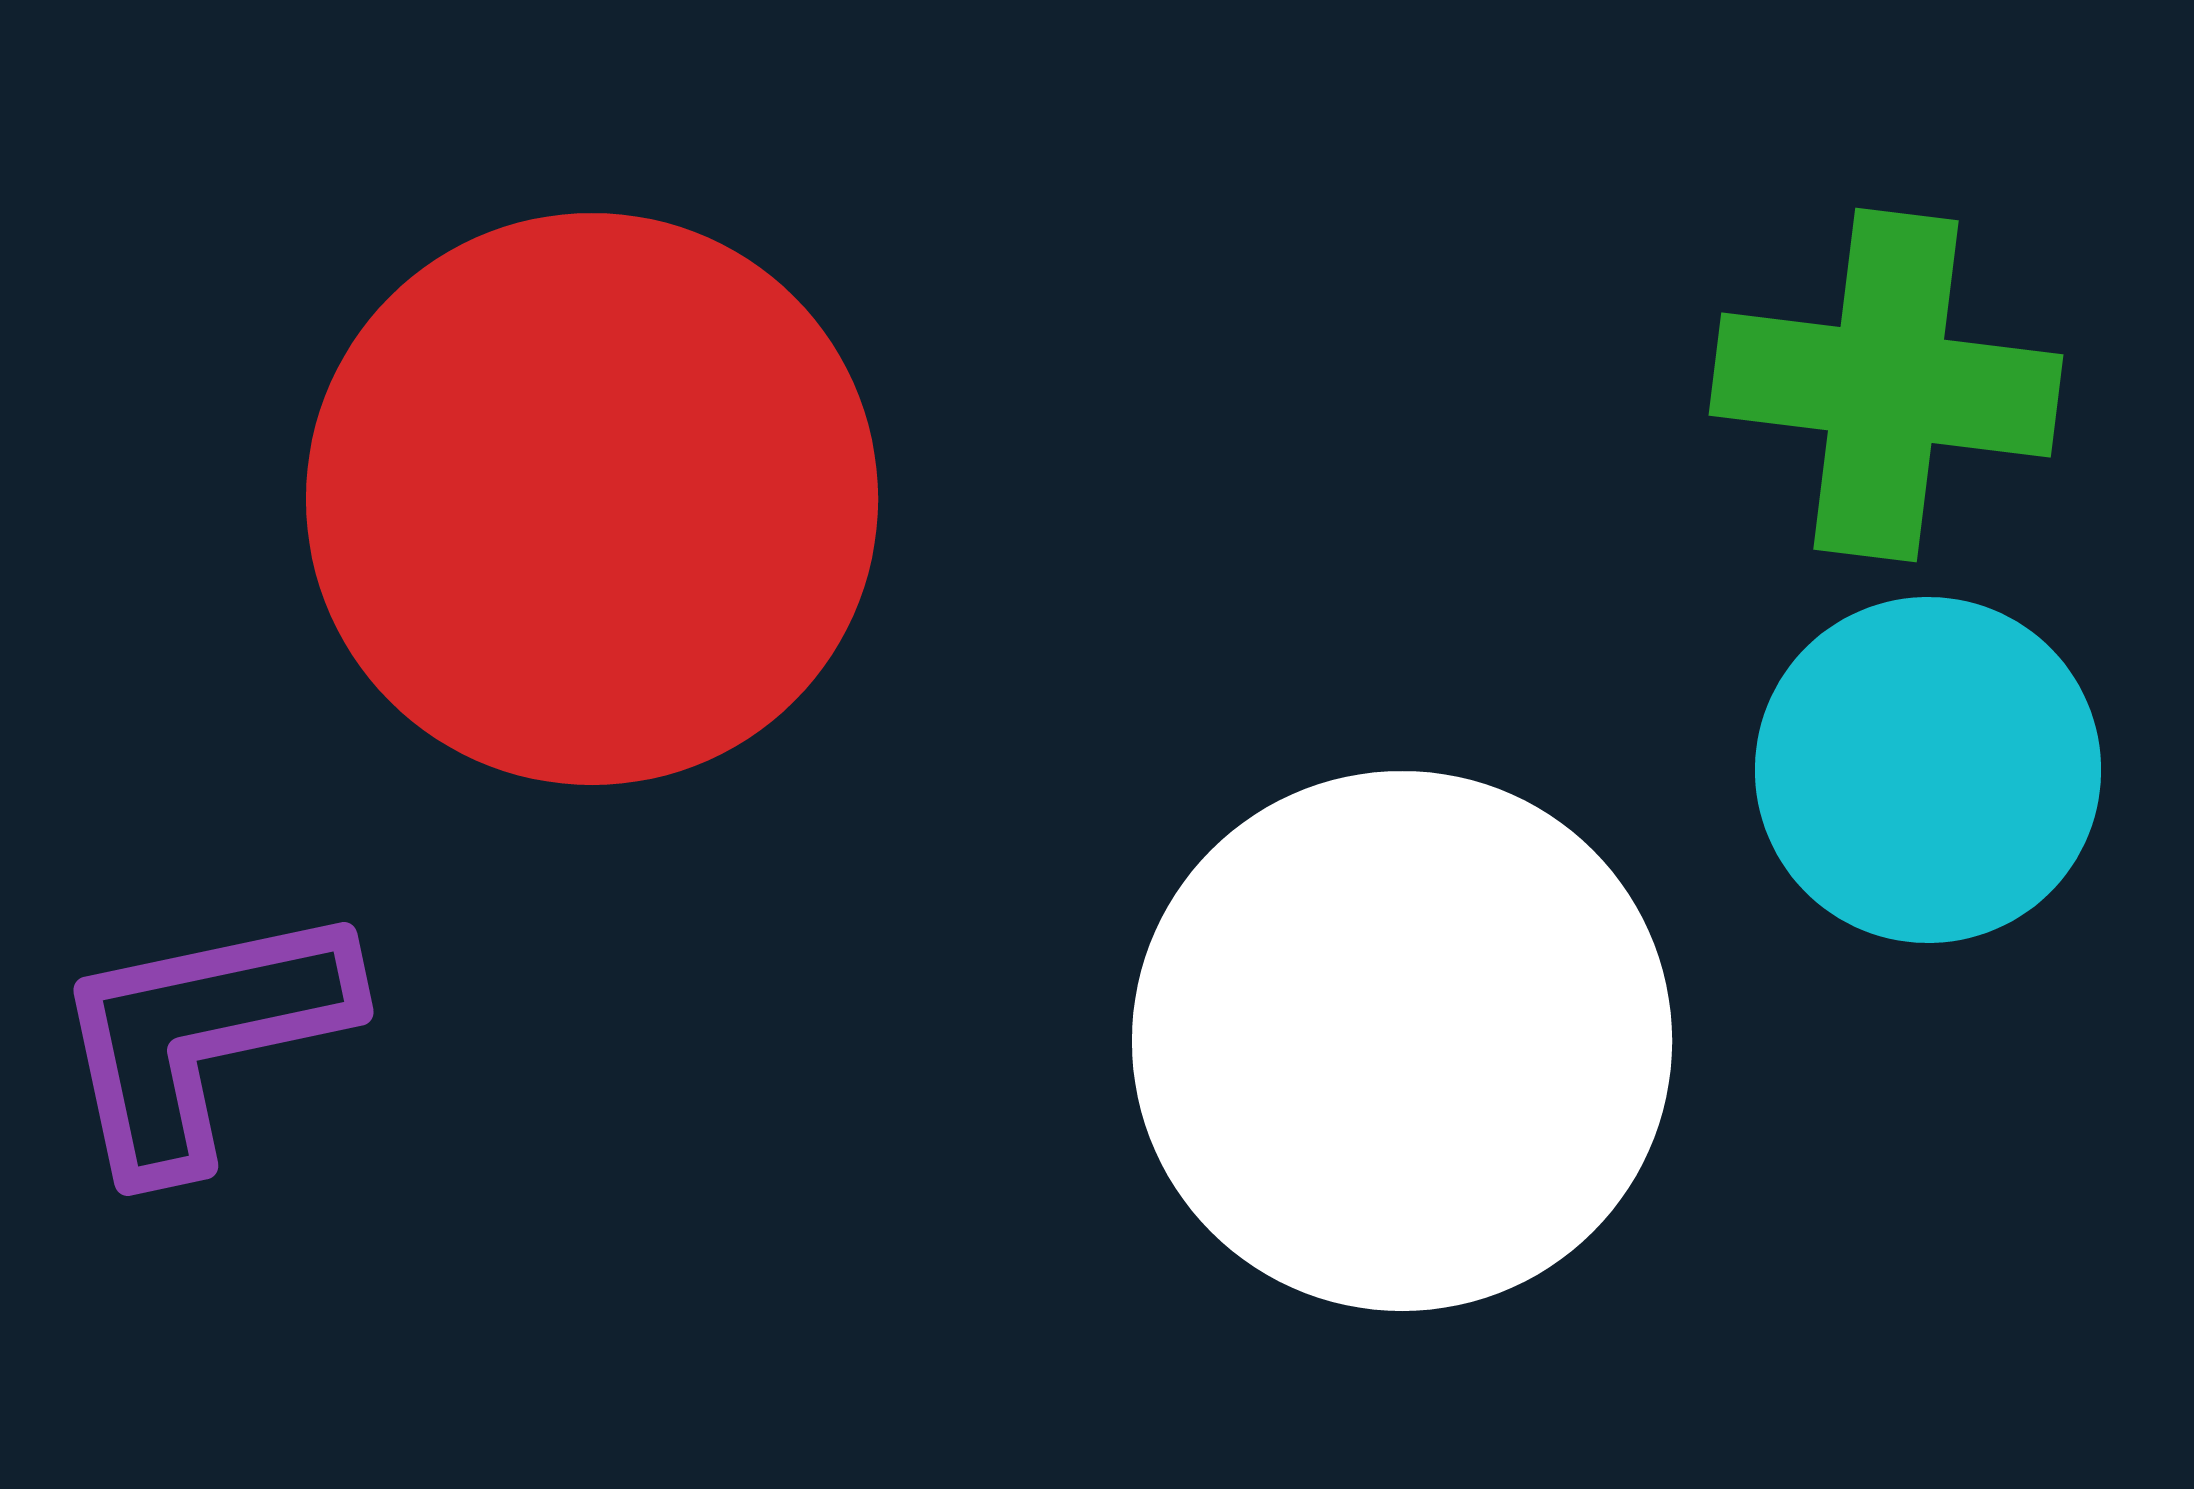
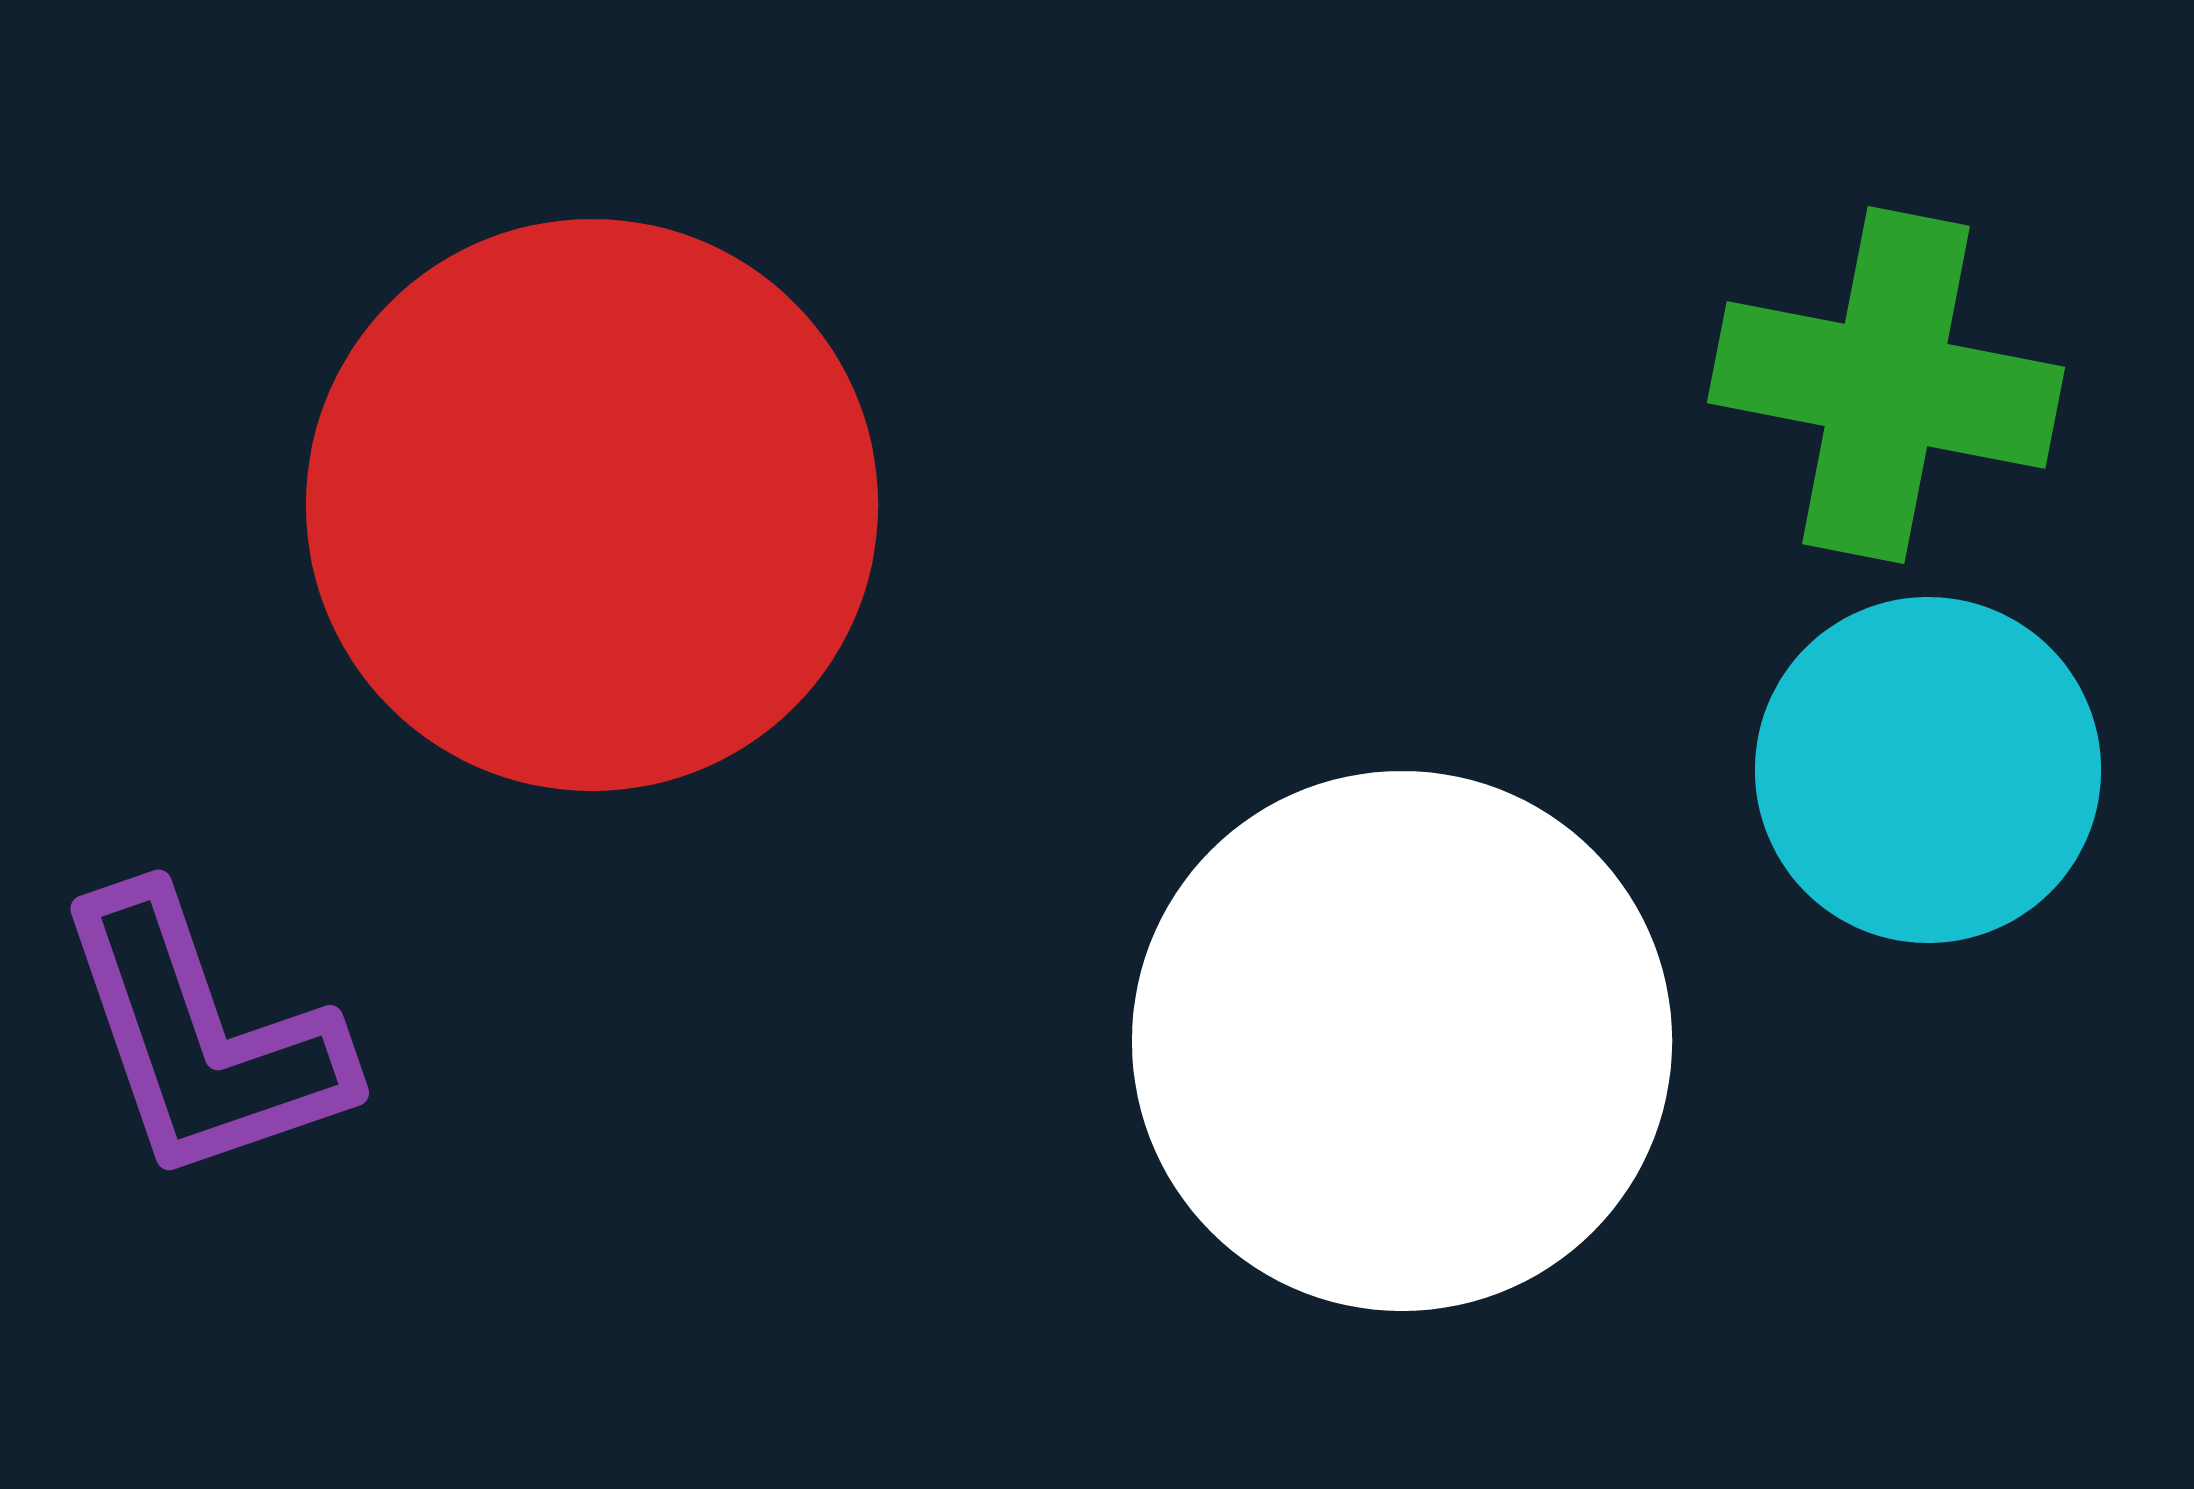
green cross: rotated 4 degrees clockwise
red circle: moved 6 px down
purple L-shape: rotated 97 degrees counterclockwise
